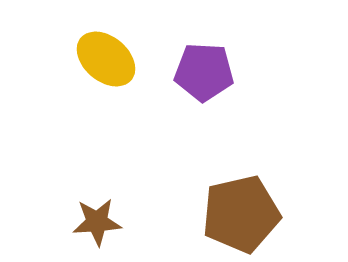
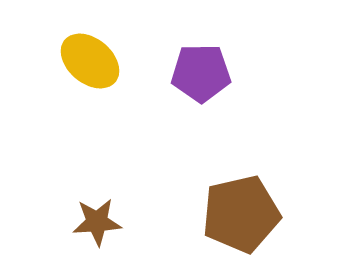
yellow ellipse: moved 16 px left, 2 px down
purple pentagon: moved 3 px left, 1 px down; rotated 4 degrees counterclockwise
